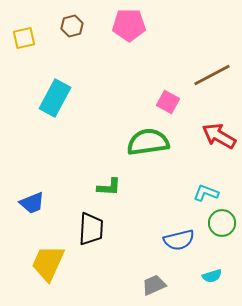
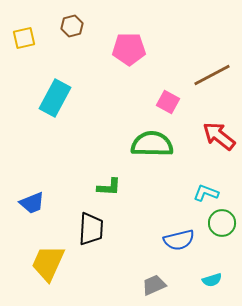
pink pentagon: moved 24 px down
red arrow: rotated 8 degrees clockwise
green semicircle: moved 4 px right, 2 px down; rotated 9 degrees clockwise
cyan semicircle: moved 4 px down
